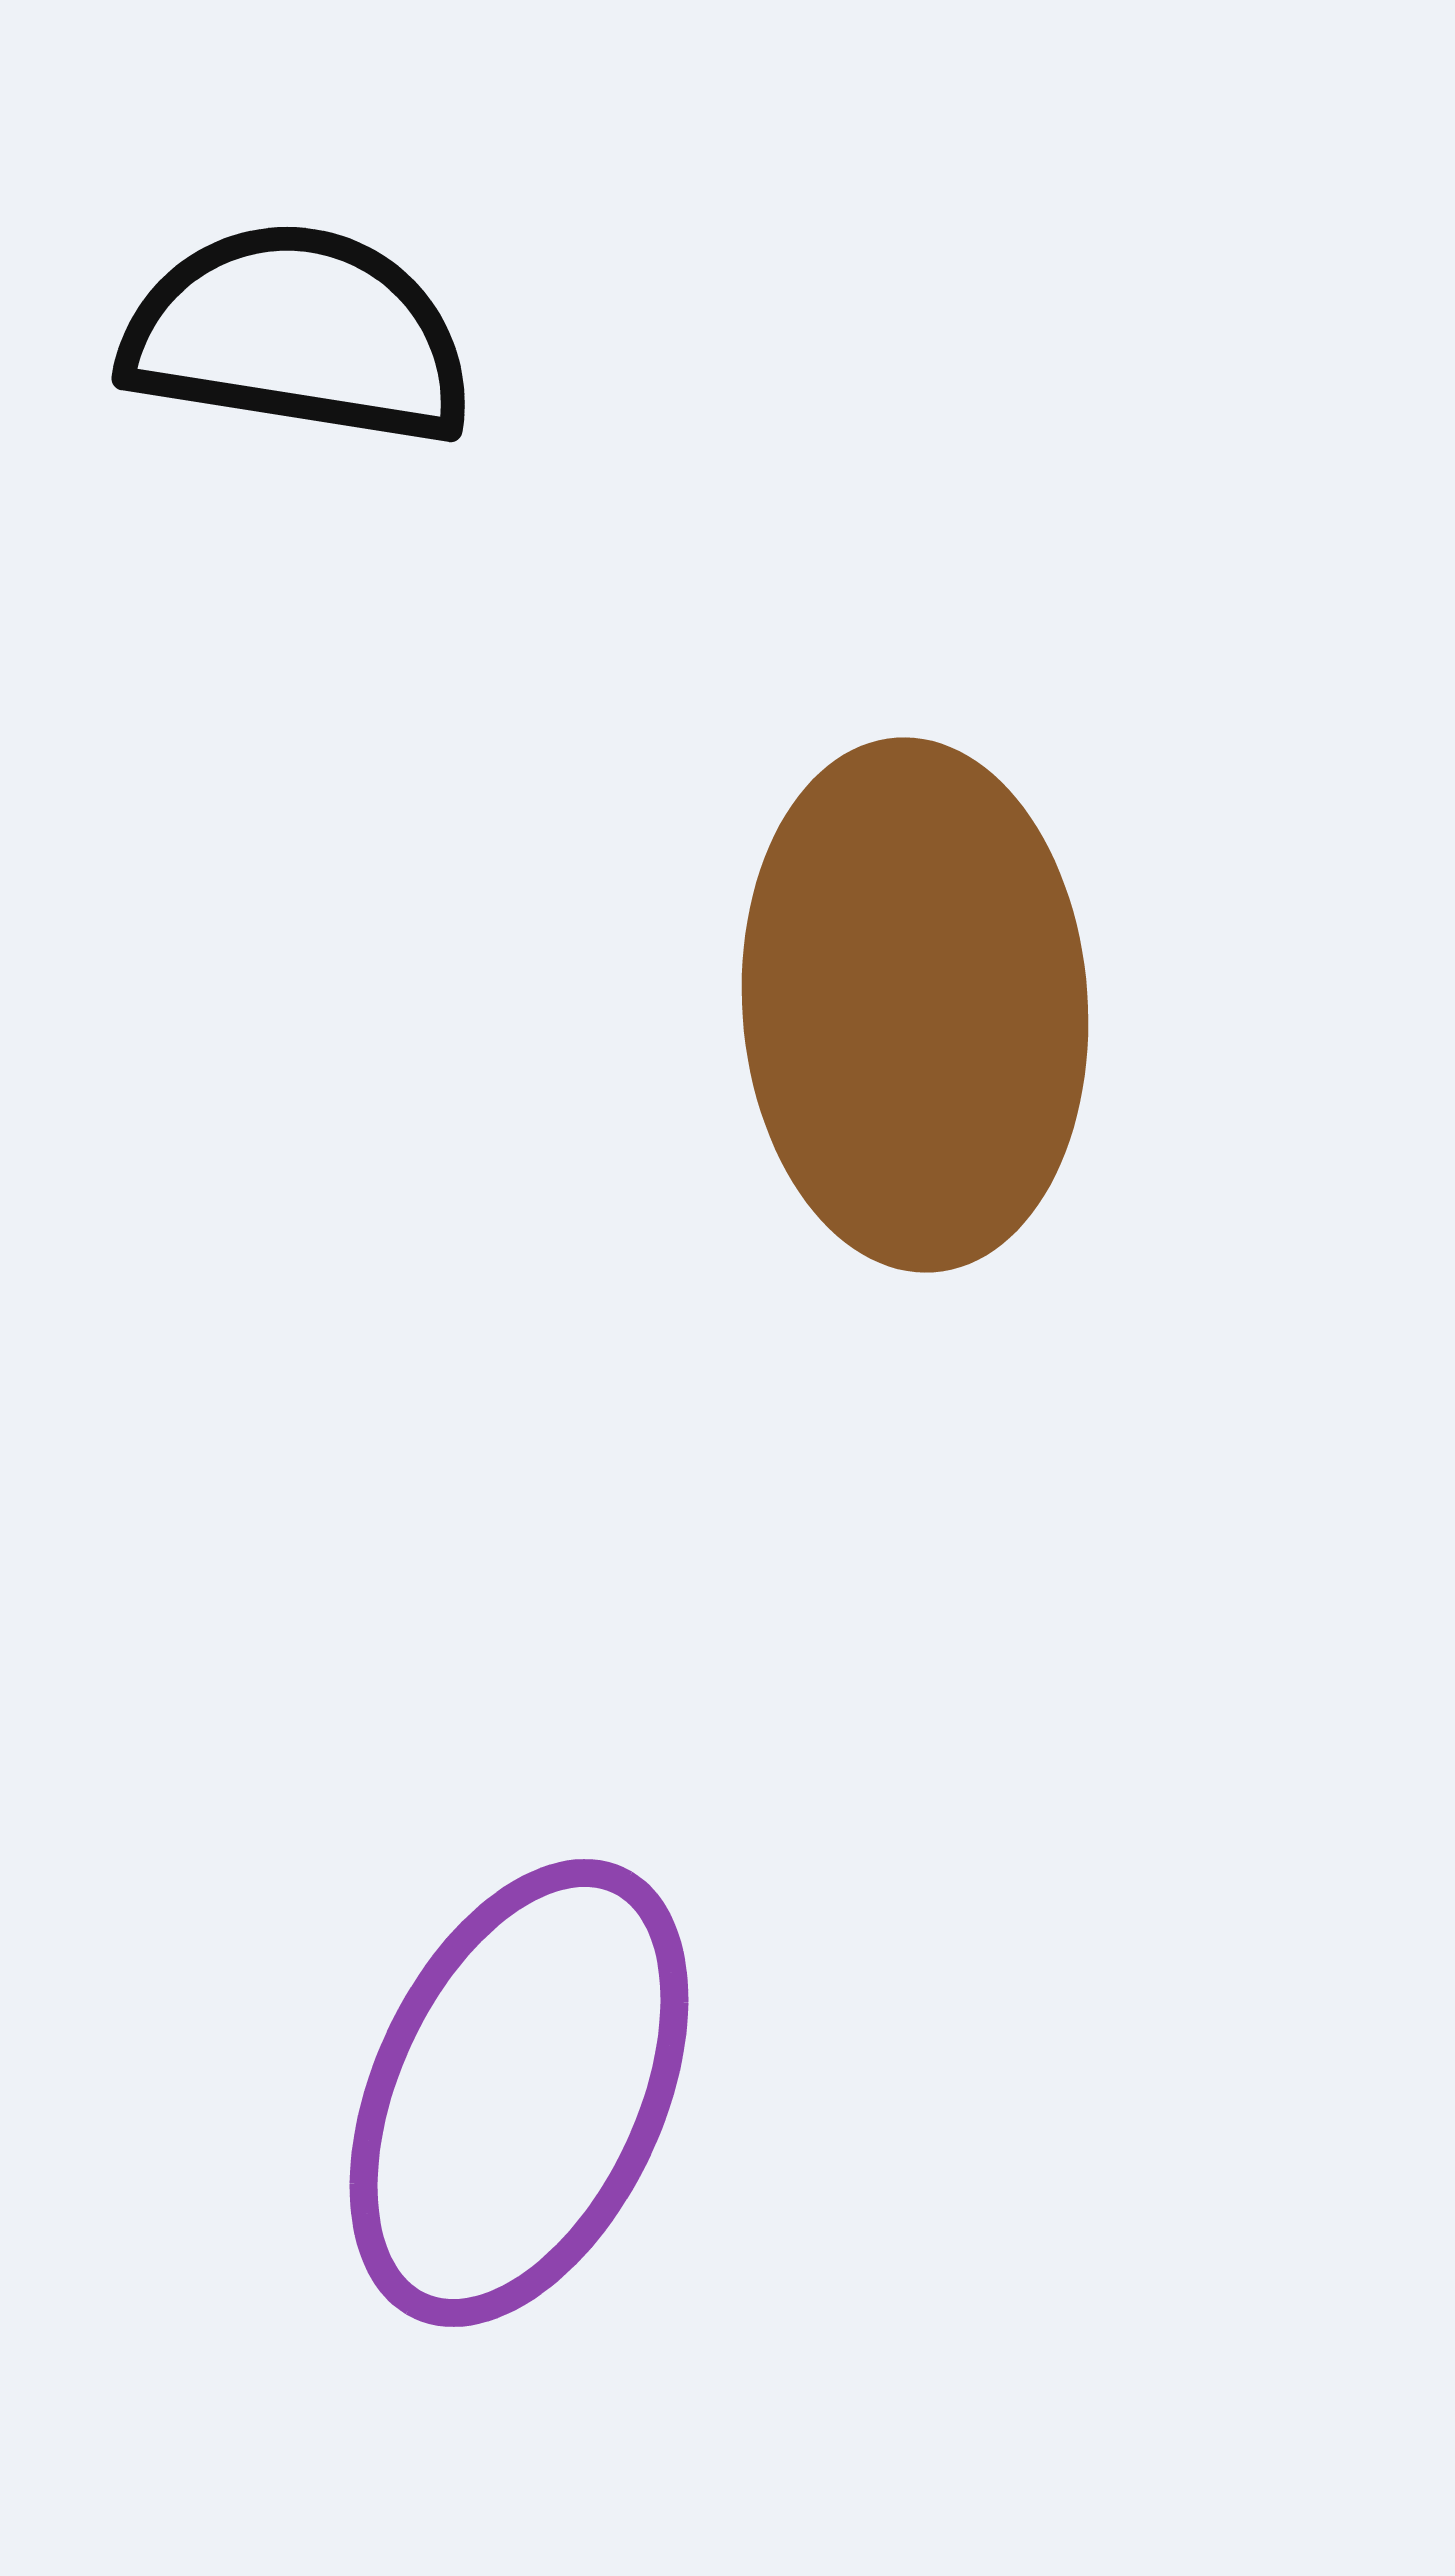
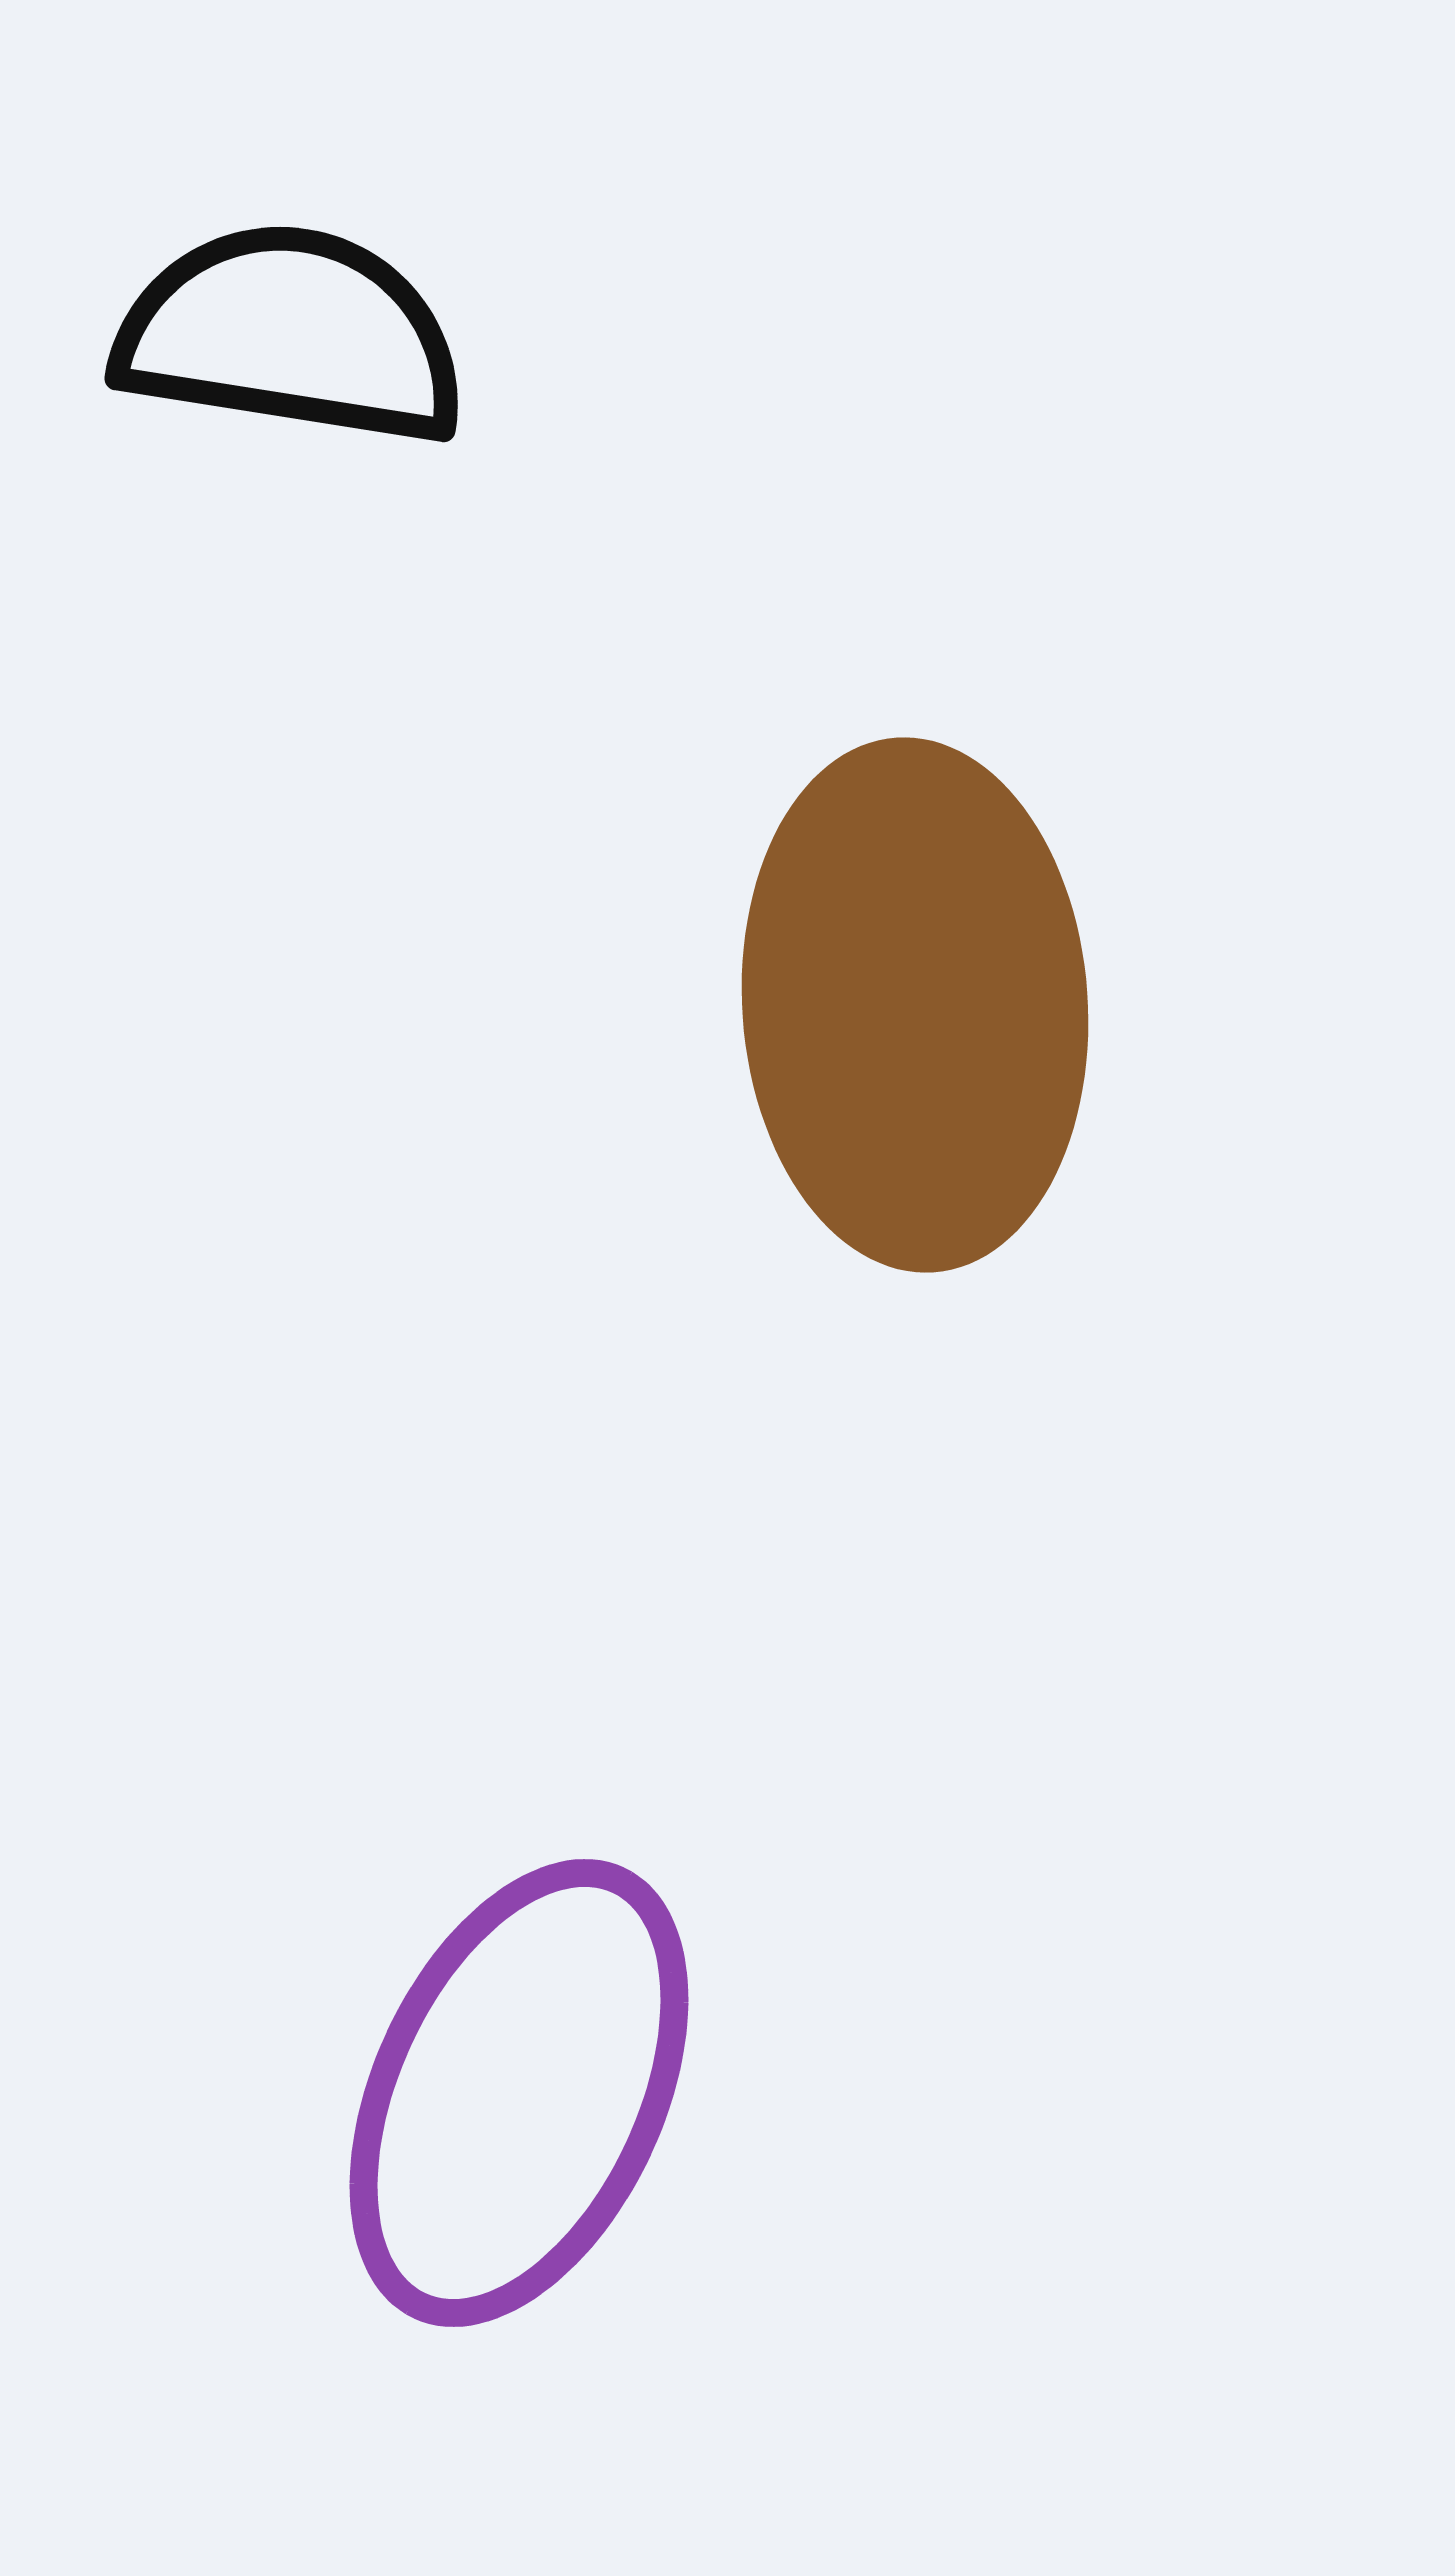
black semicircle: moved 7 px left
